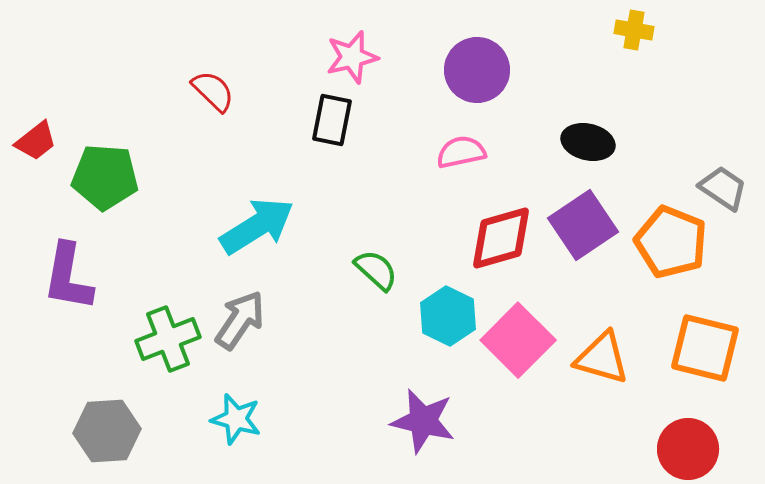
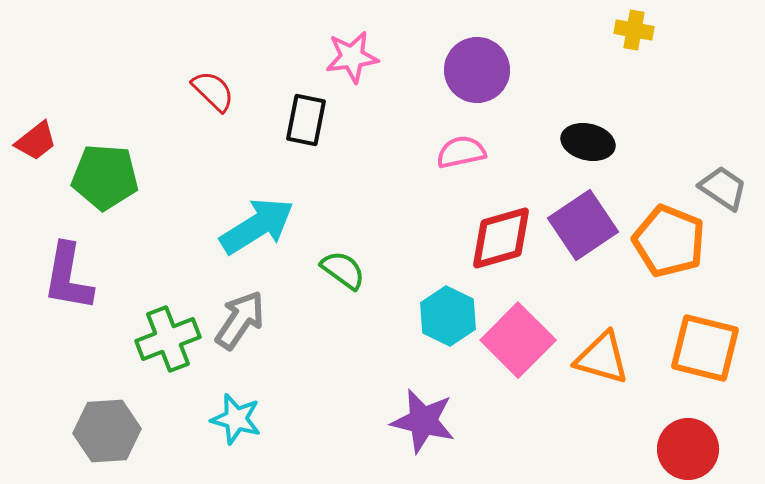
pink star: rotated 6 degrees clockwise
black rectangle: moved 26 px left
orange pentagon: moved 2 px left, 1 px up
green semicircle: moved 33 px left; rotated 6 degrees counterclockwise
